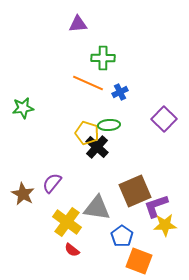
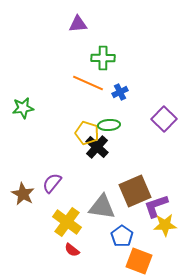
gray triangle: moved 5 px right, 1 px up
